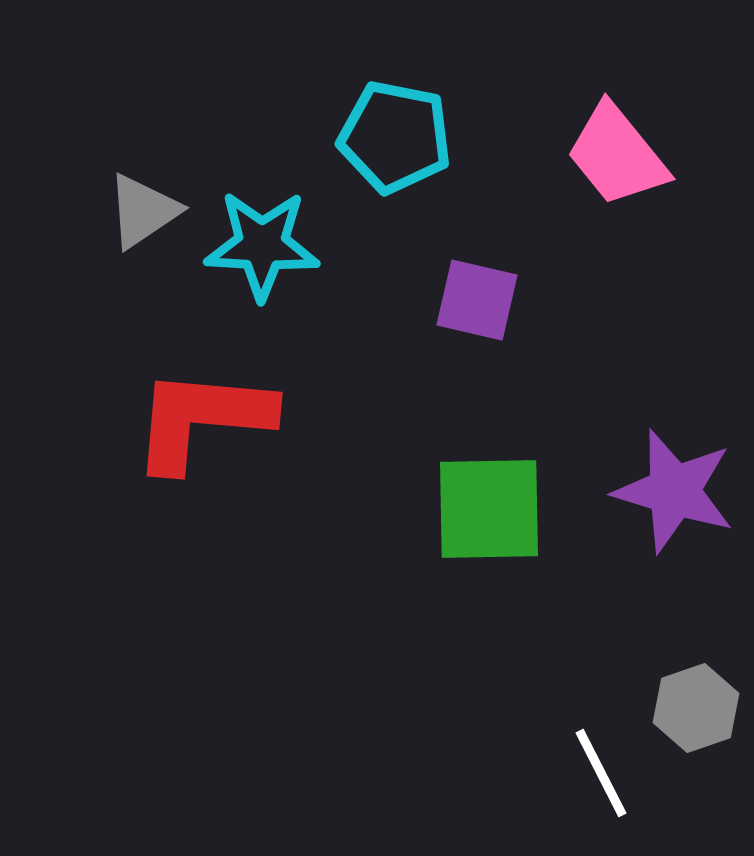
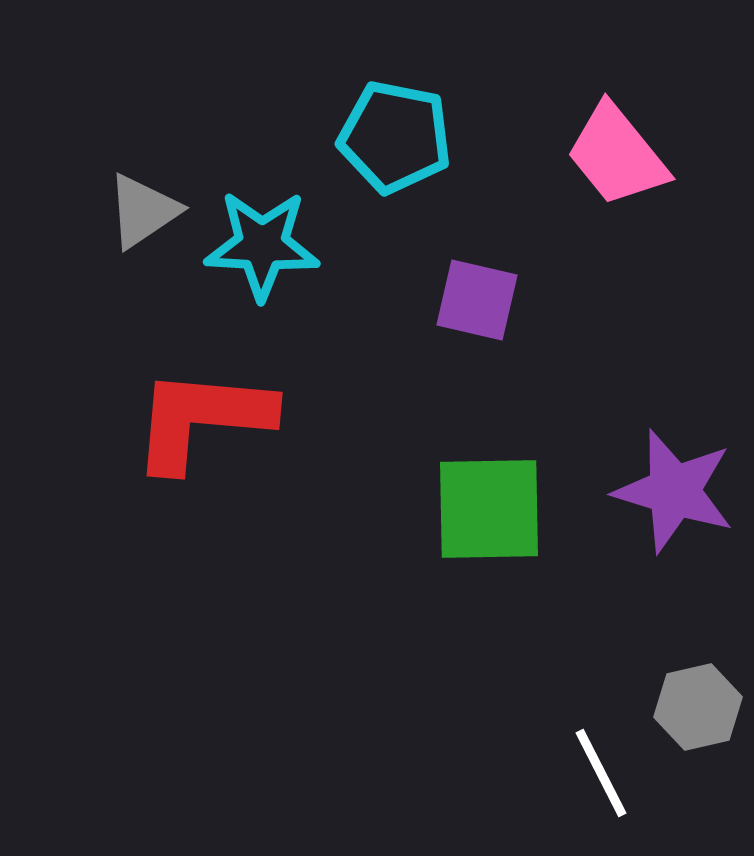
gray hexagon: moved 2 px right, 1 px up; rotated 6 degrees clockwise
